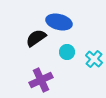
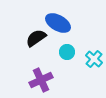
blue ellipse: moved 1 px left, 1 px down; rotated 15 degrees clockwise
